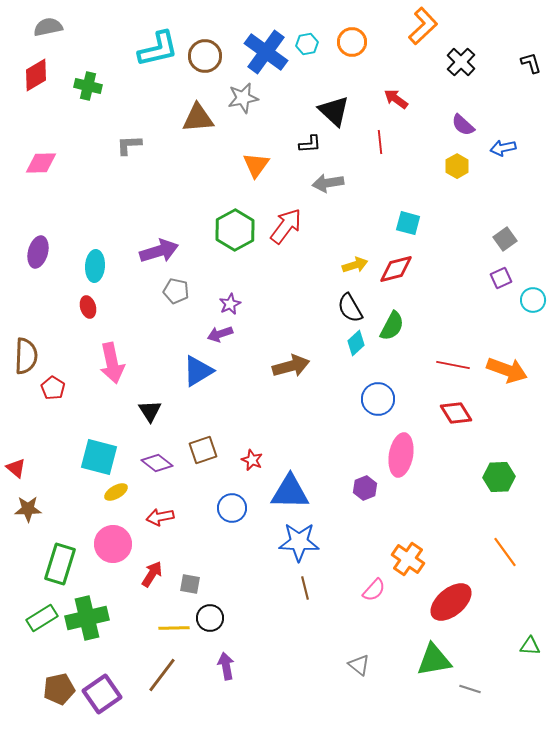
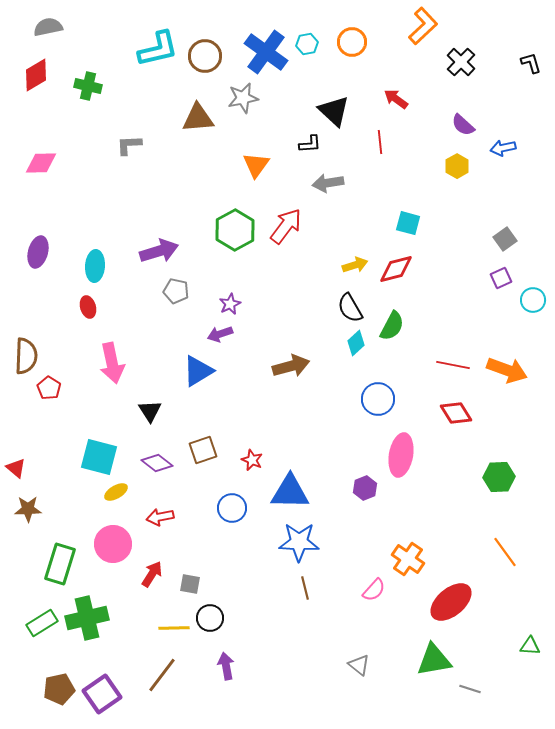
red pentagon at (53, 388): moved 4 px left
green rectangle at (42, 618): moved 5 px down
